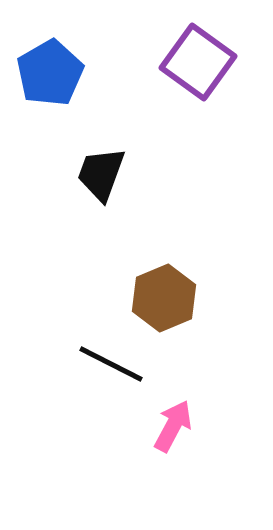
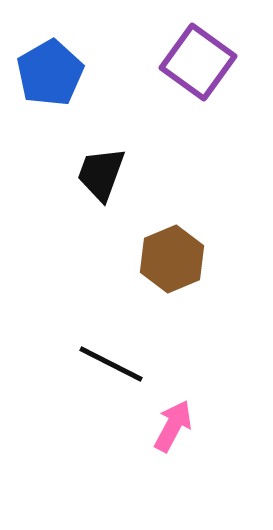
brown hexagon: moved 8 px right, 39 px up
